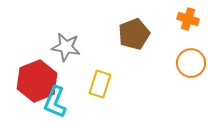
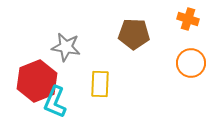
brown pentagon: rotated 24 degrees clockwise
yellow rectangle: rotated 16 degrees counterclockwise
